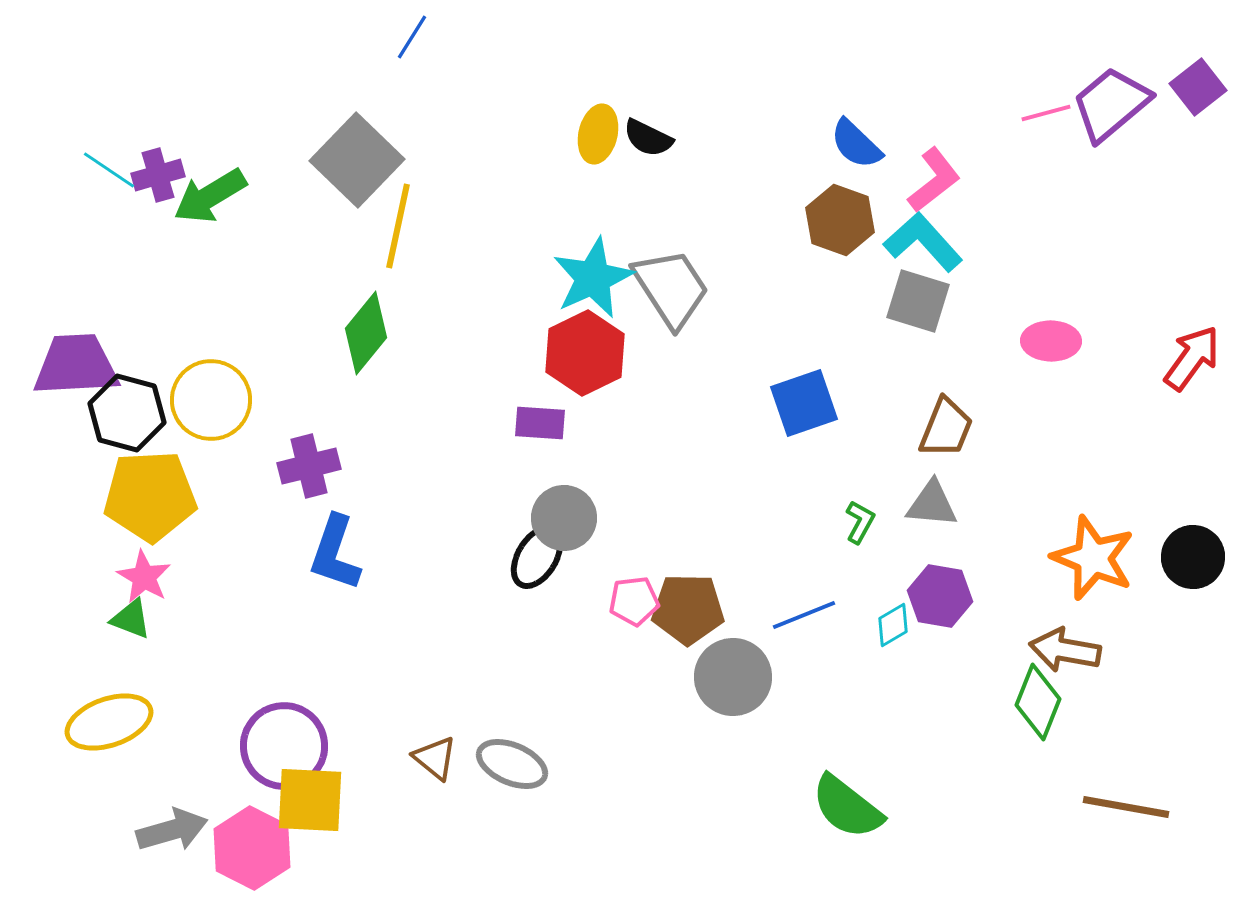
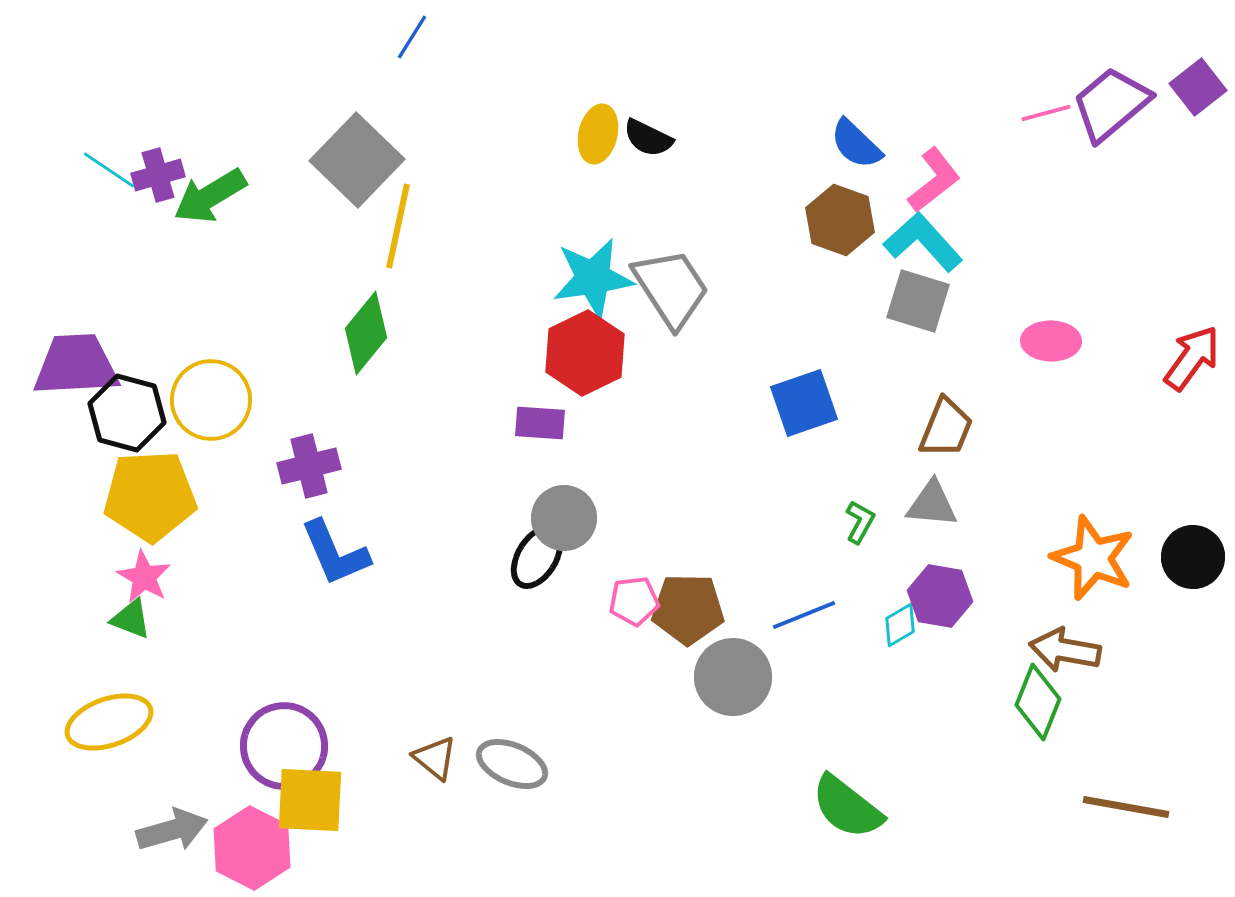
cyan star at (593, 278): rotated 16 degrees clockwise
blue L-shape at (335, 553): rotated 42 degrees counterclockwise
cyan diamond at (893, 625): moved 7 px right
